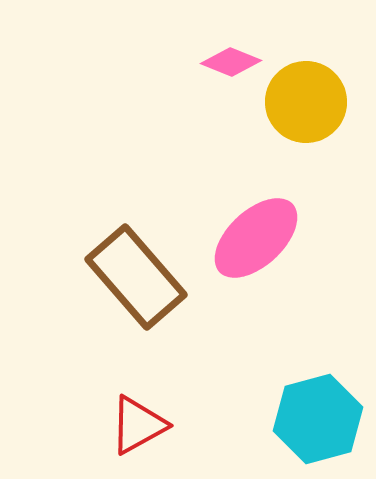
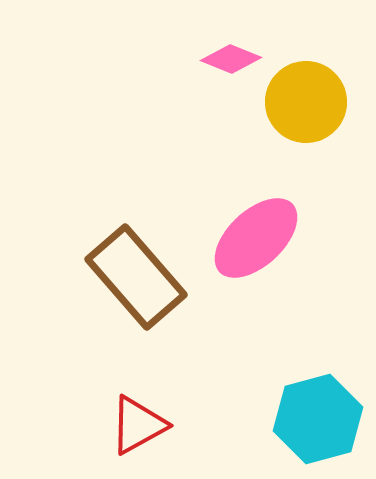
pink diamond: moved 3 px up
